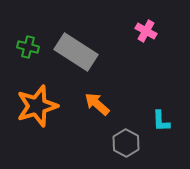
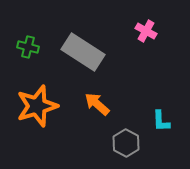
gray rectangle: moved 7 px right
